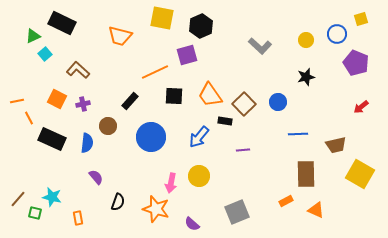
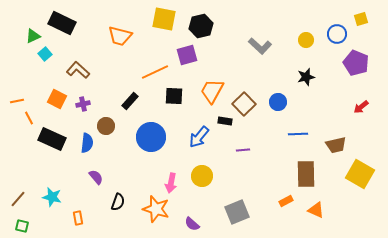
yellow square at (162, 18): moved 2 px right, 1 px down
black hexagon at (201, 26): rotated 10 degrees clockwise
orange trapezoid at (210, 95): moved 2 px right, 4 px up; rotated 64 degrees clockwise
brown circle at (108, 126): moved 2 px left
yellow circle at (199, 176): moved 3 px right
green square at (35, 213): moved 13 px left, 13 px down
